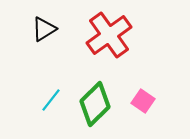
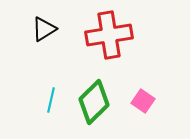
red cross: rotated 27 degrees clockwise
cyan line: rotated 25 degrees counterclockwise
green diamond: moved 1 px left, 2 px up
